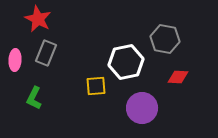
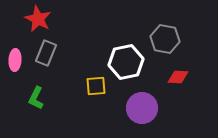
green L-shape: moved 2 px right
